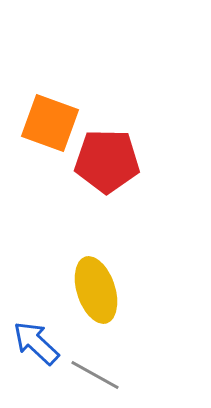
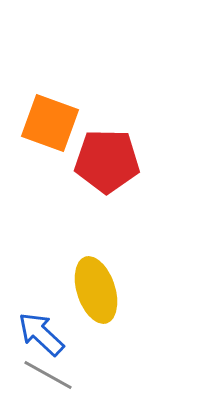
blue arrow: moved 5 px right, 9 px up
gray line: moved 47 px left
